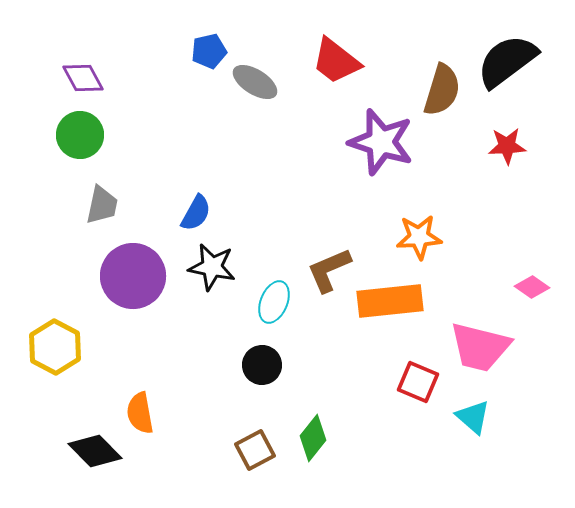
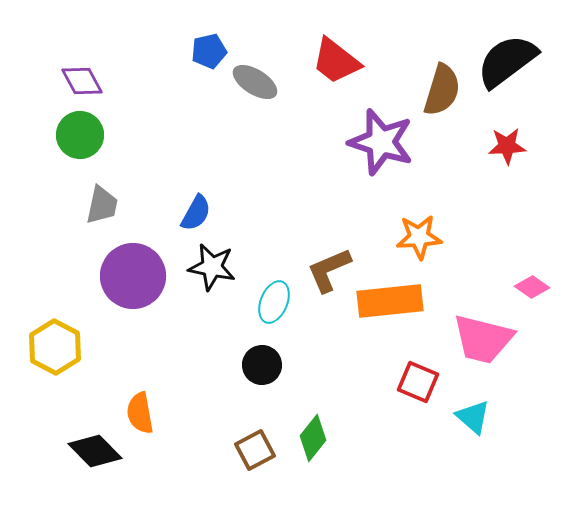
purple diamond: moved 1 px left, 3 px down
pink trapezoid: moved 3 px right, 8 px up
